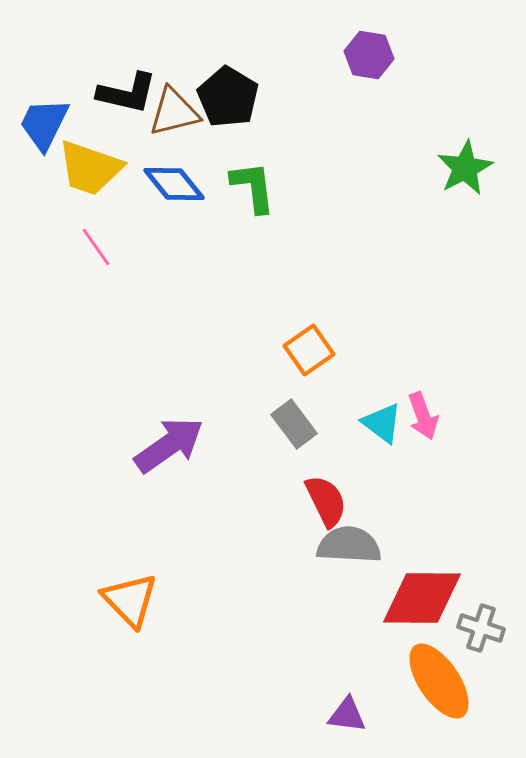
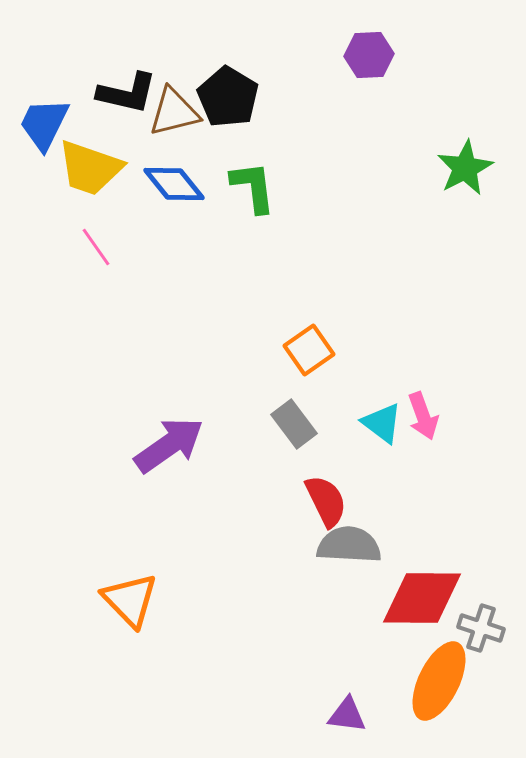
purple hexagon: rotated 12 degrees counterclockwise
orange ellipse: rotated 60 degrees clockwise
